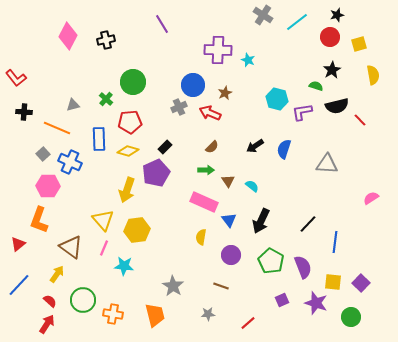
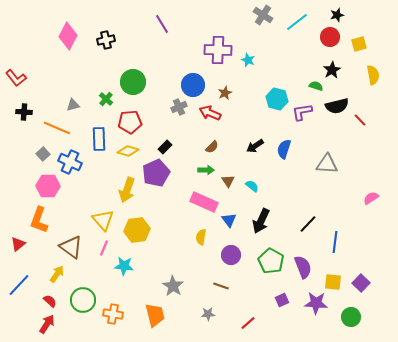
purple star at (316, 303): rotated 15 degrees counterclockwise
